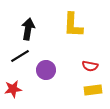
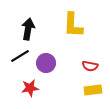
purple circle: moved 7 px up
red star: moved 17 px right, 1 px up
